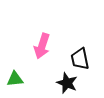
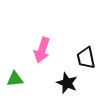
pink arrow: moved 4 px down
black trapezoid: moved 6 px right, 1 px up
